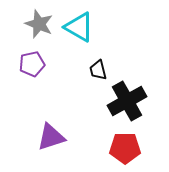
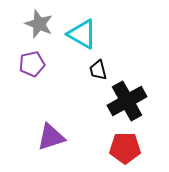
cyan triangle: moved 3 px right, 7 px down
